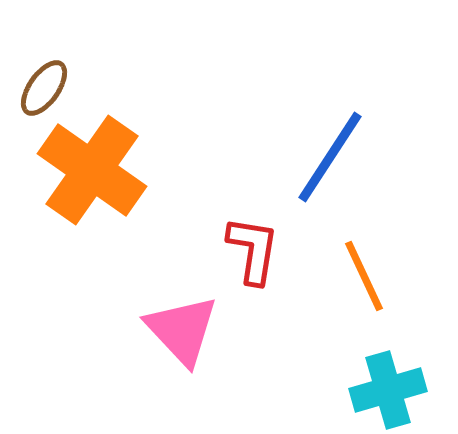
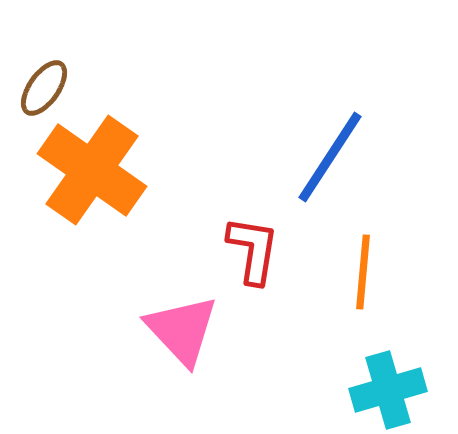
orange line: moved 1 px left, 4 px up; rotated 30 degrees clockwise
